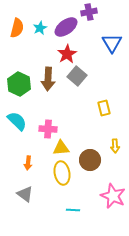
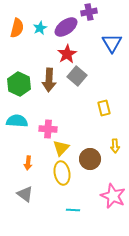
brown arrow: moved 1 px right, 1 px down
cyan semicircle: rotated 40 degrees counterclockwise
yellow triangle: rotated 42 degrees counterclockwise
brown circle: moved 1 px up
